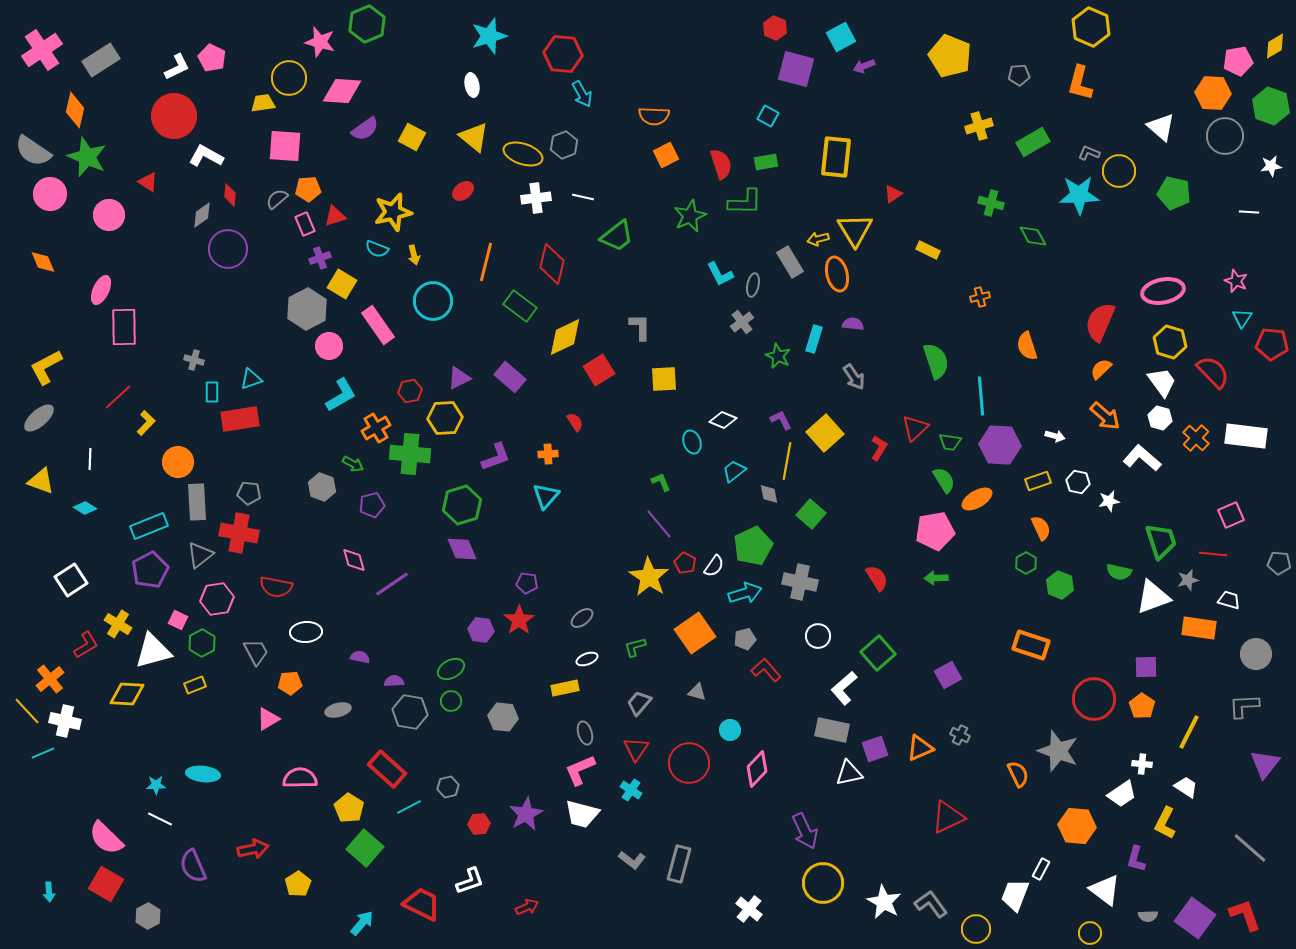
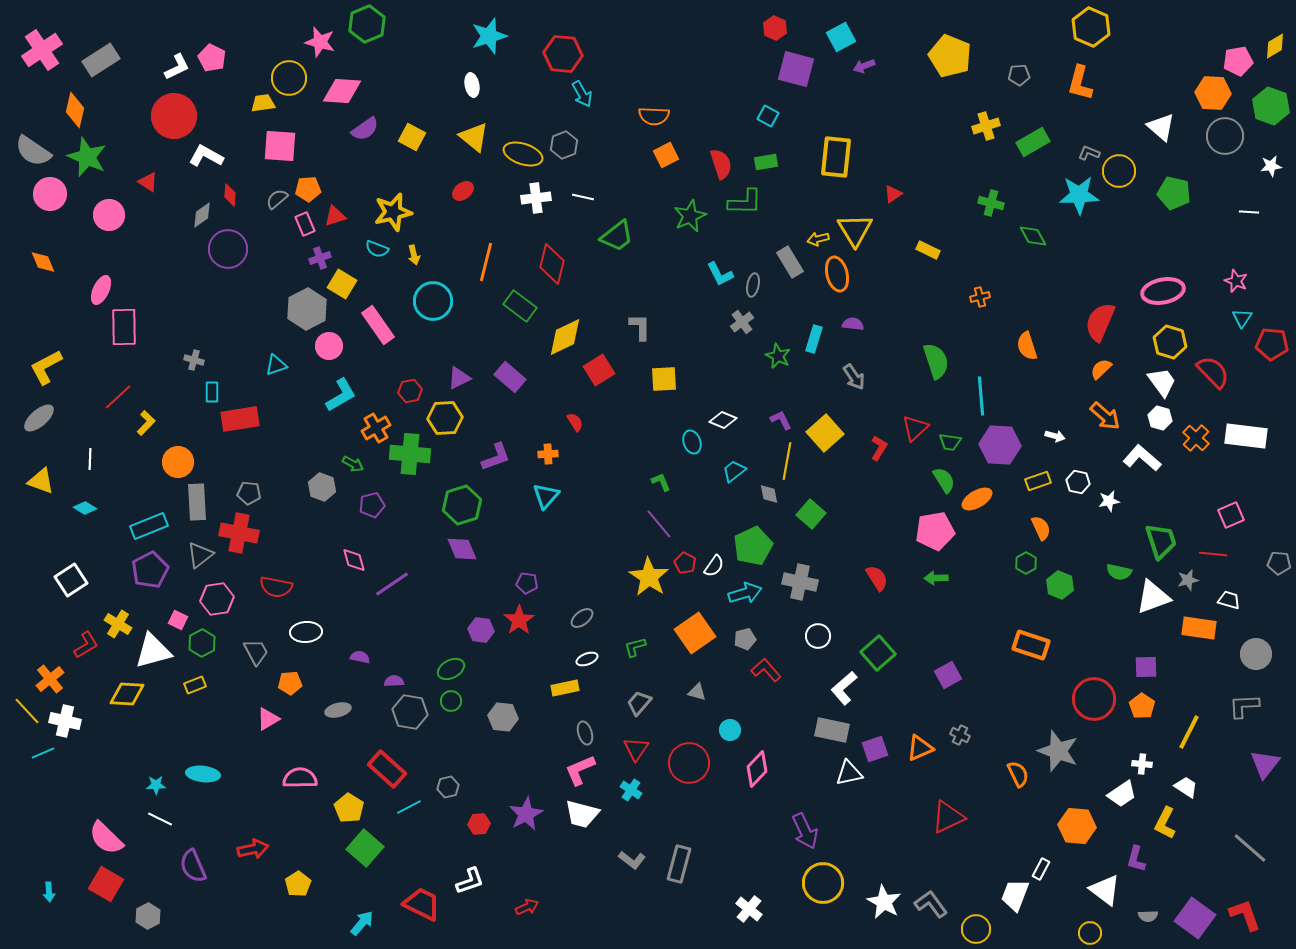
yellow cross at (979, 126): moved 7 px right
pink square at (285, 146): moved 5 px left
cyan triangle at (251, 379): moved 25 px right, 14 px up
